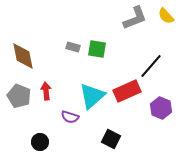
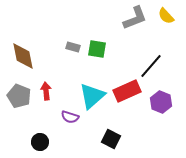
purple hexagon: moved 6 px up
